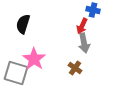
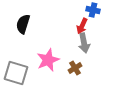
pink star: moved 14 px right, 1 px down; rotated 15 degrees clockwise
brown cross: rotated 24 degrees clockwise
